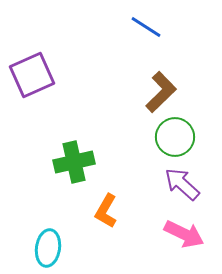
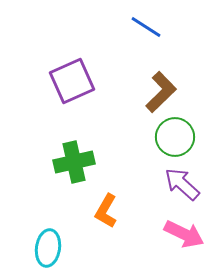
purple square: moved 40 px right, 6 px down
